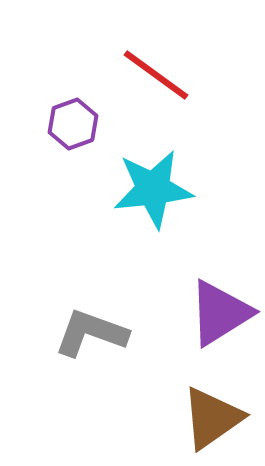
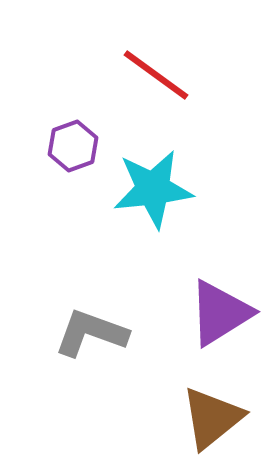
purple hexagon: moved 22 px down
brown triangle: rotated 4 degrees counterclockwise
